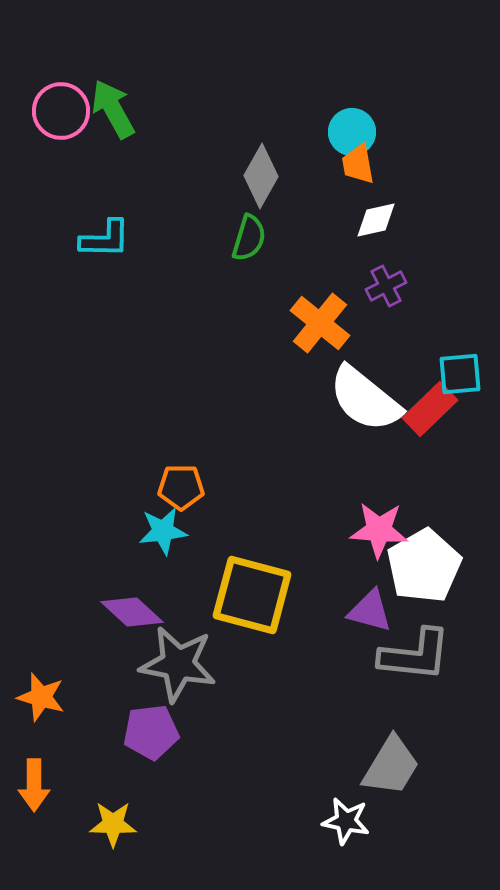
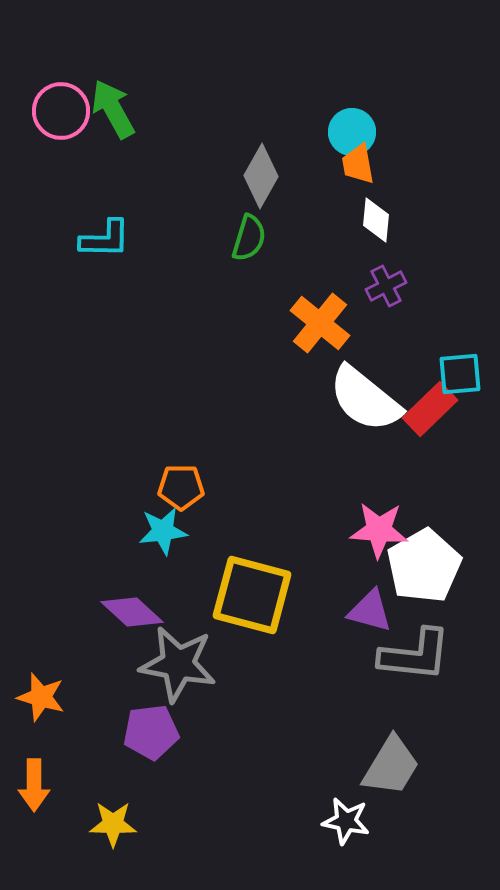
white diamond: rotated 72 degrees counterclockwise
